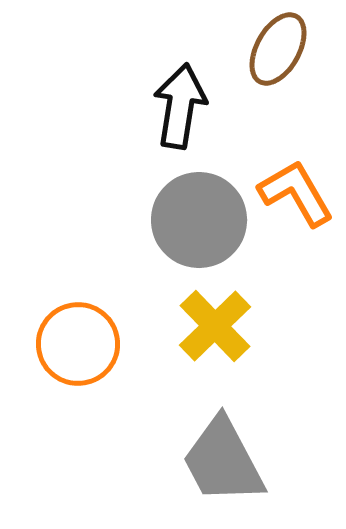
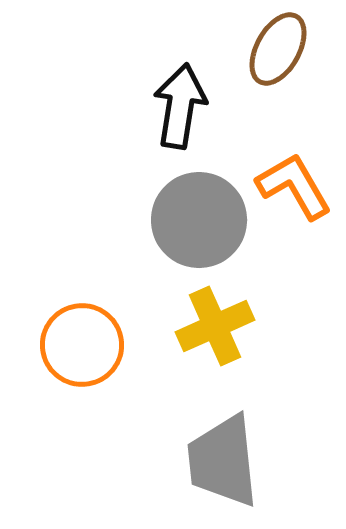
orange L-shape: moved 2 px left, 7 px up
yellow cross: rotated 20 degrees clockwise
orange circle: moved 4 px right, 1 px down
gray trapezoid: rotated 22 degrees clockwise
